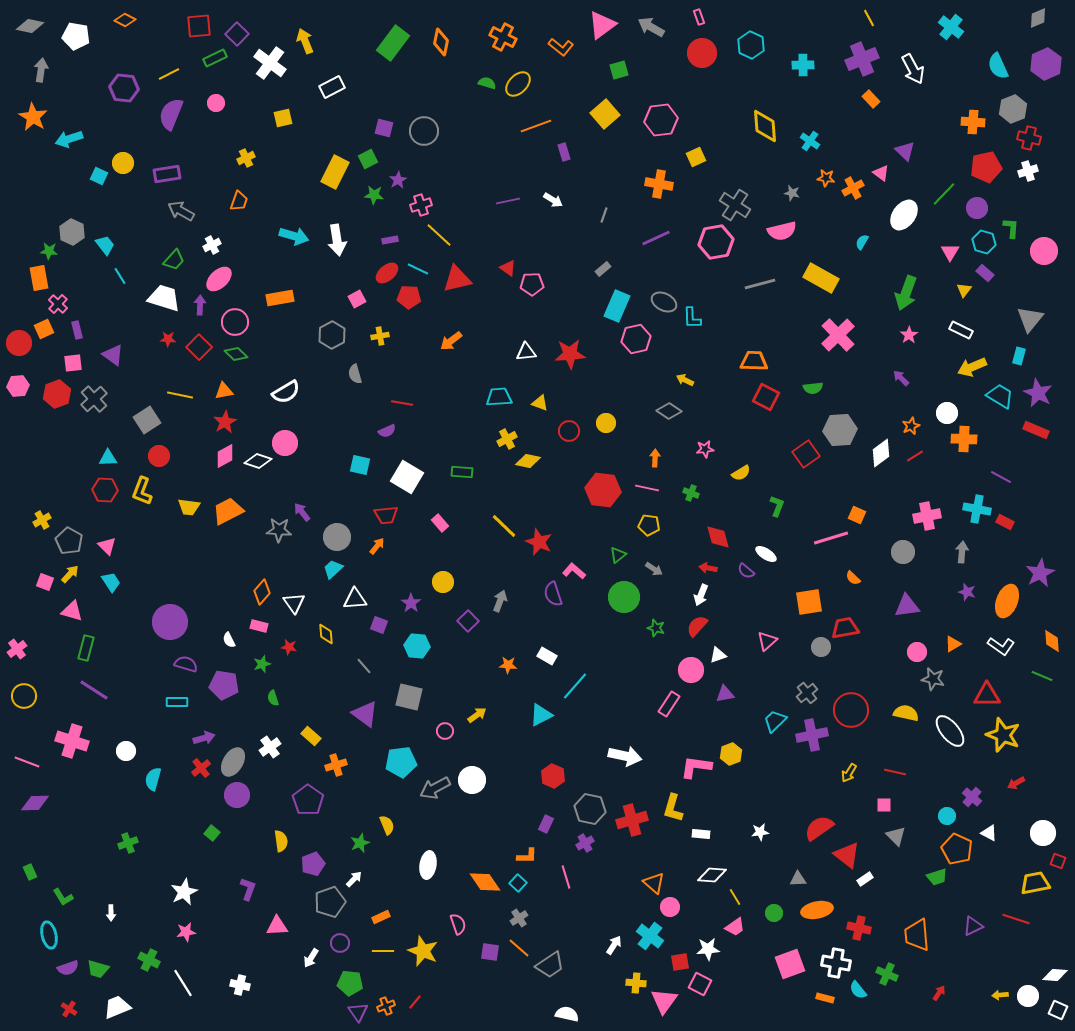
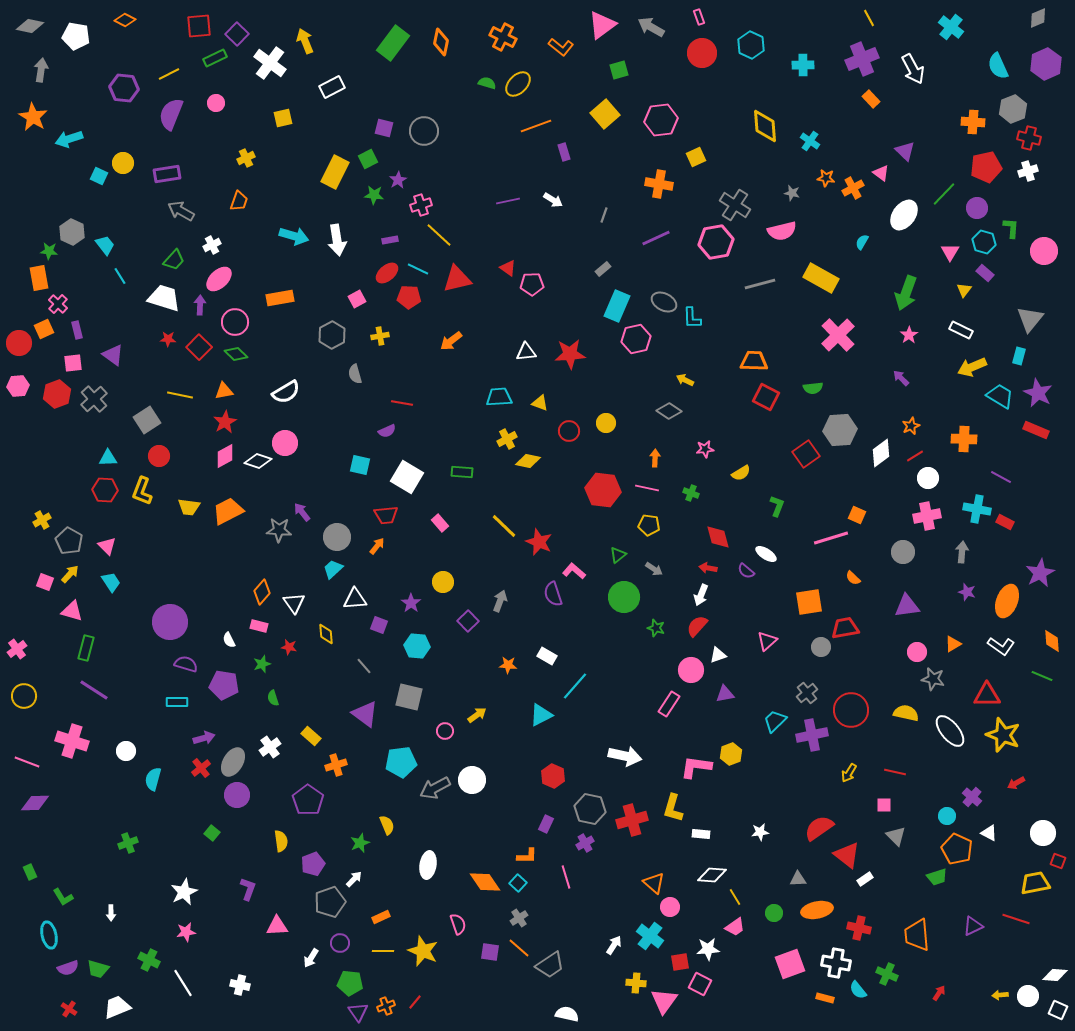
white circle at (947, 413): moved 19 px left, 65 px down
